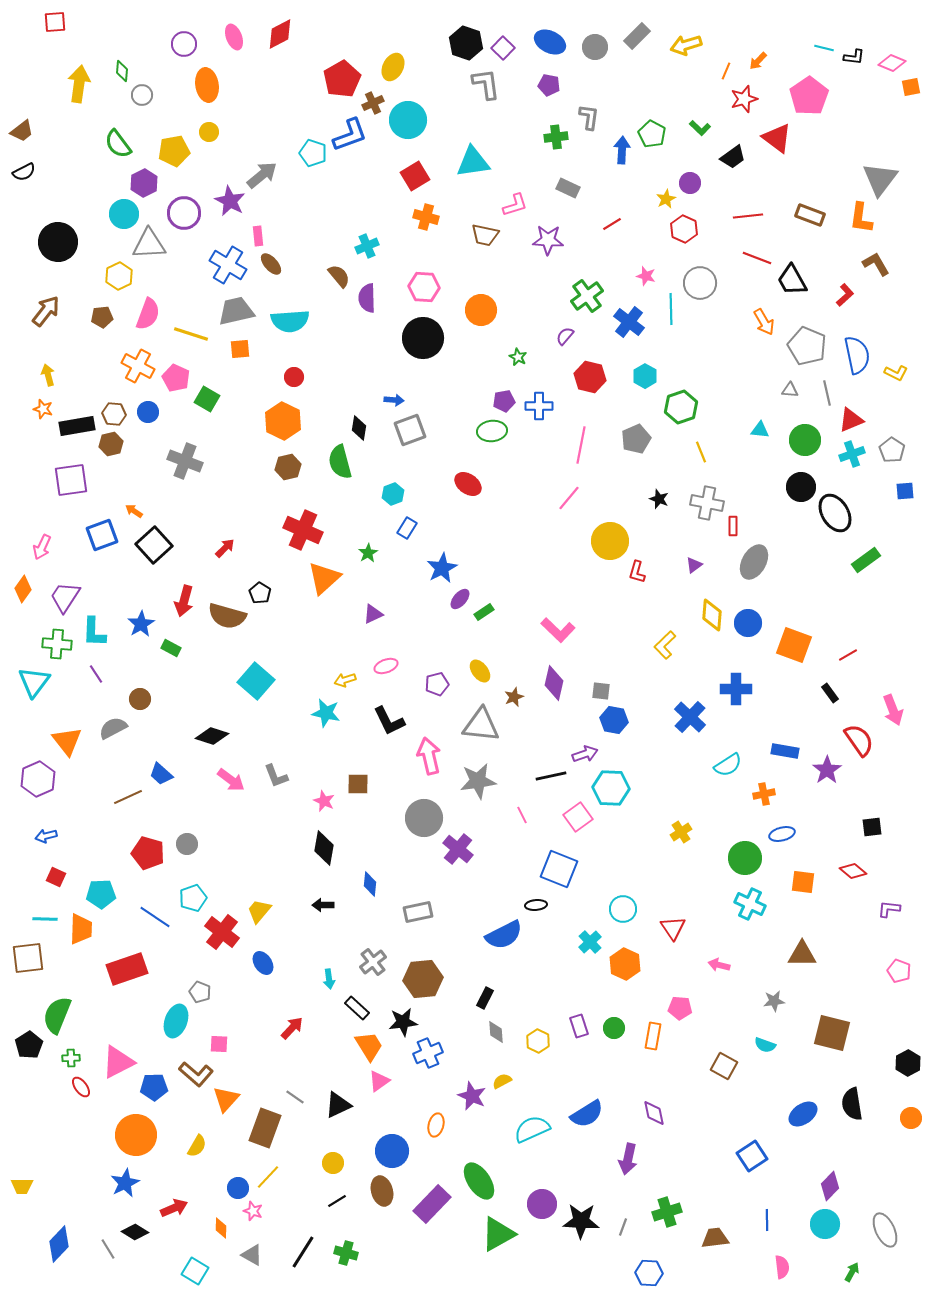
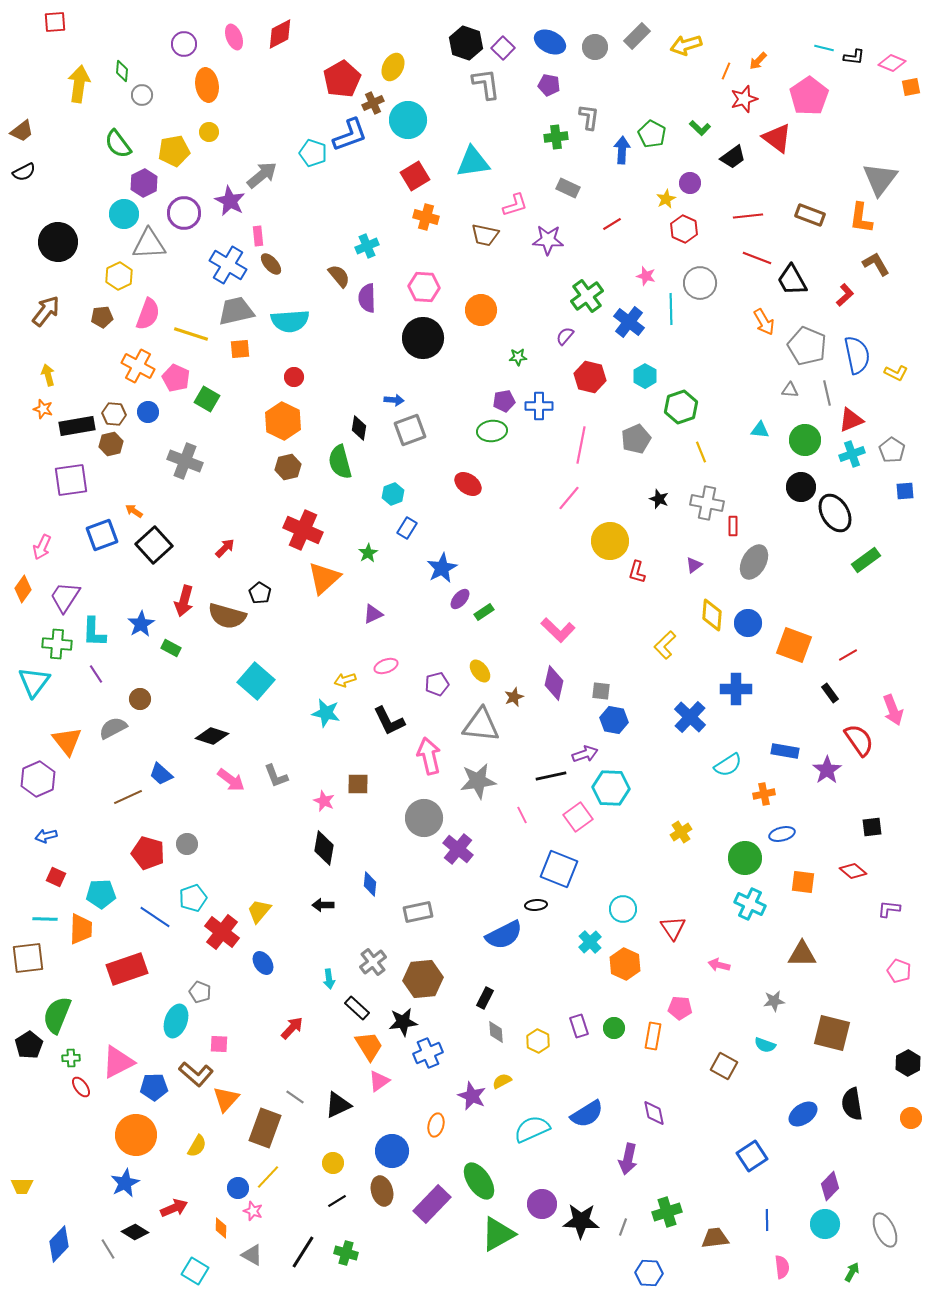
green star at (518, 357): rotated 30 degrees counterclockwise
